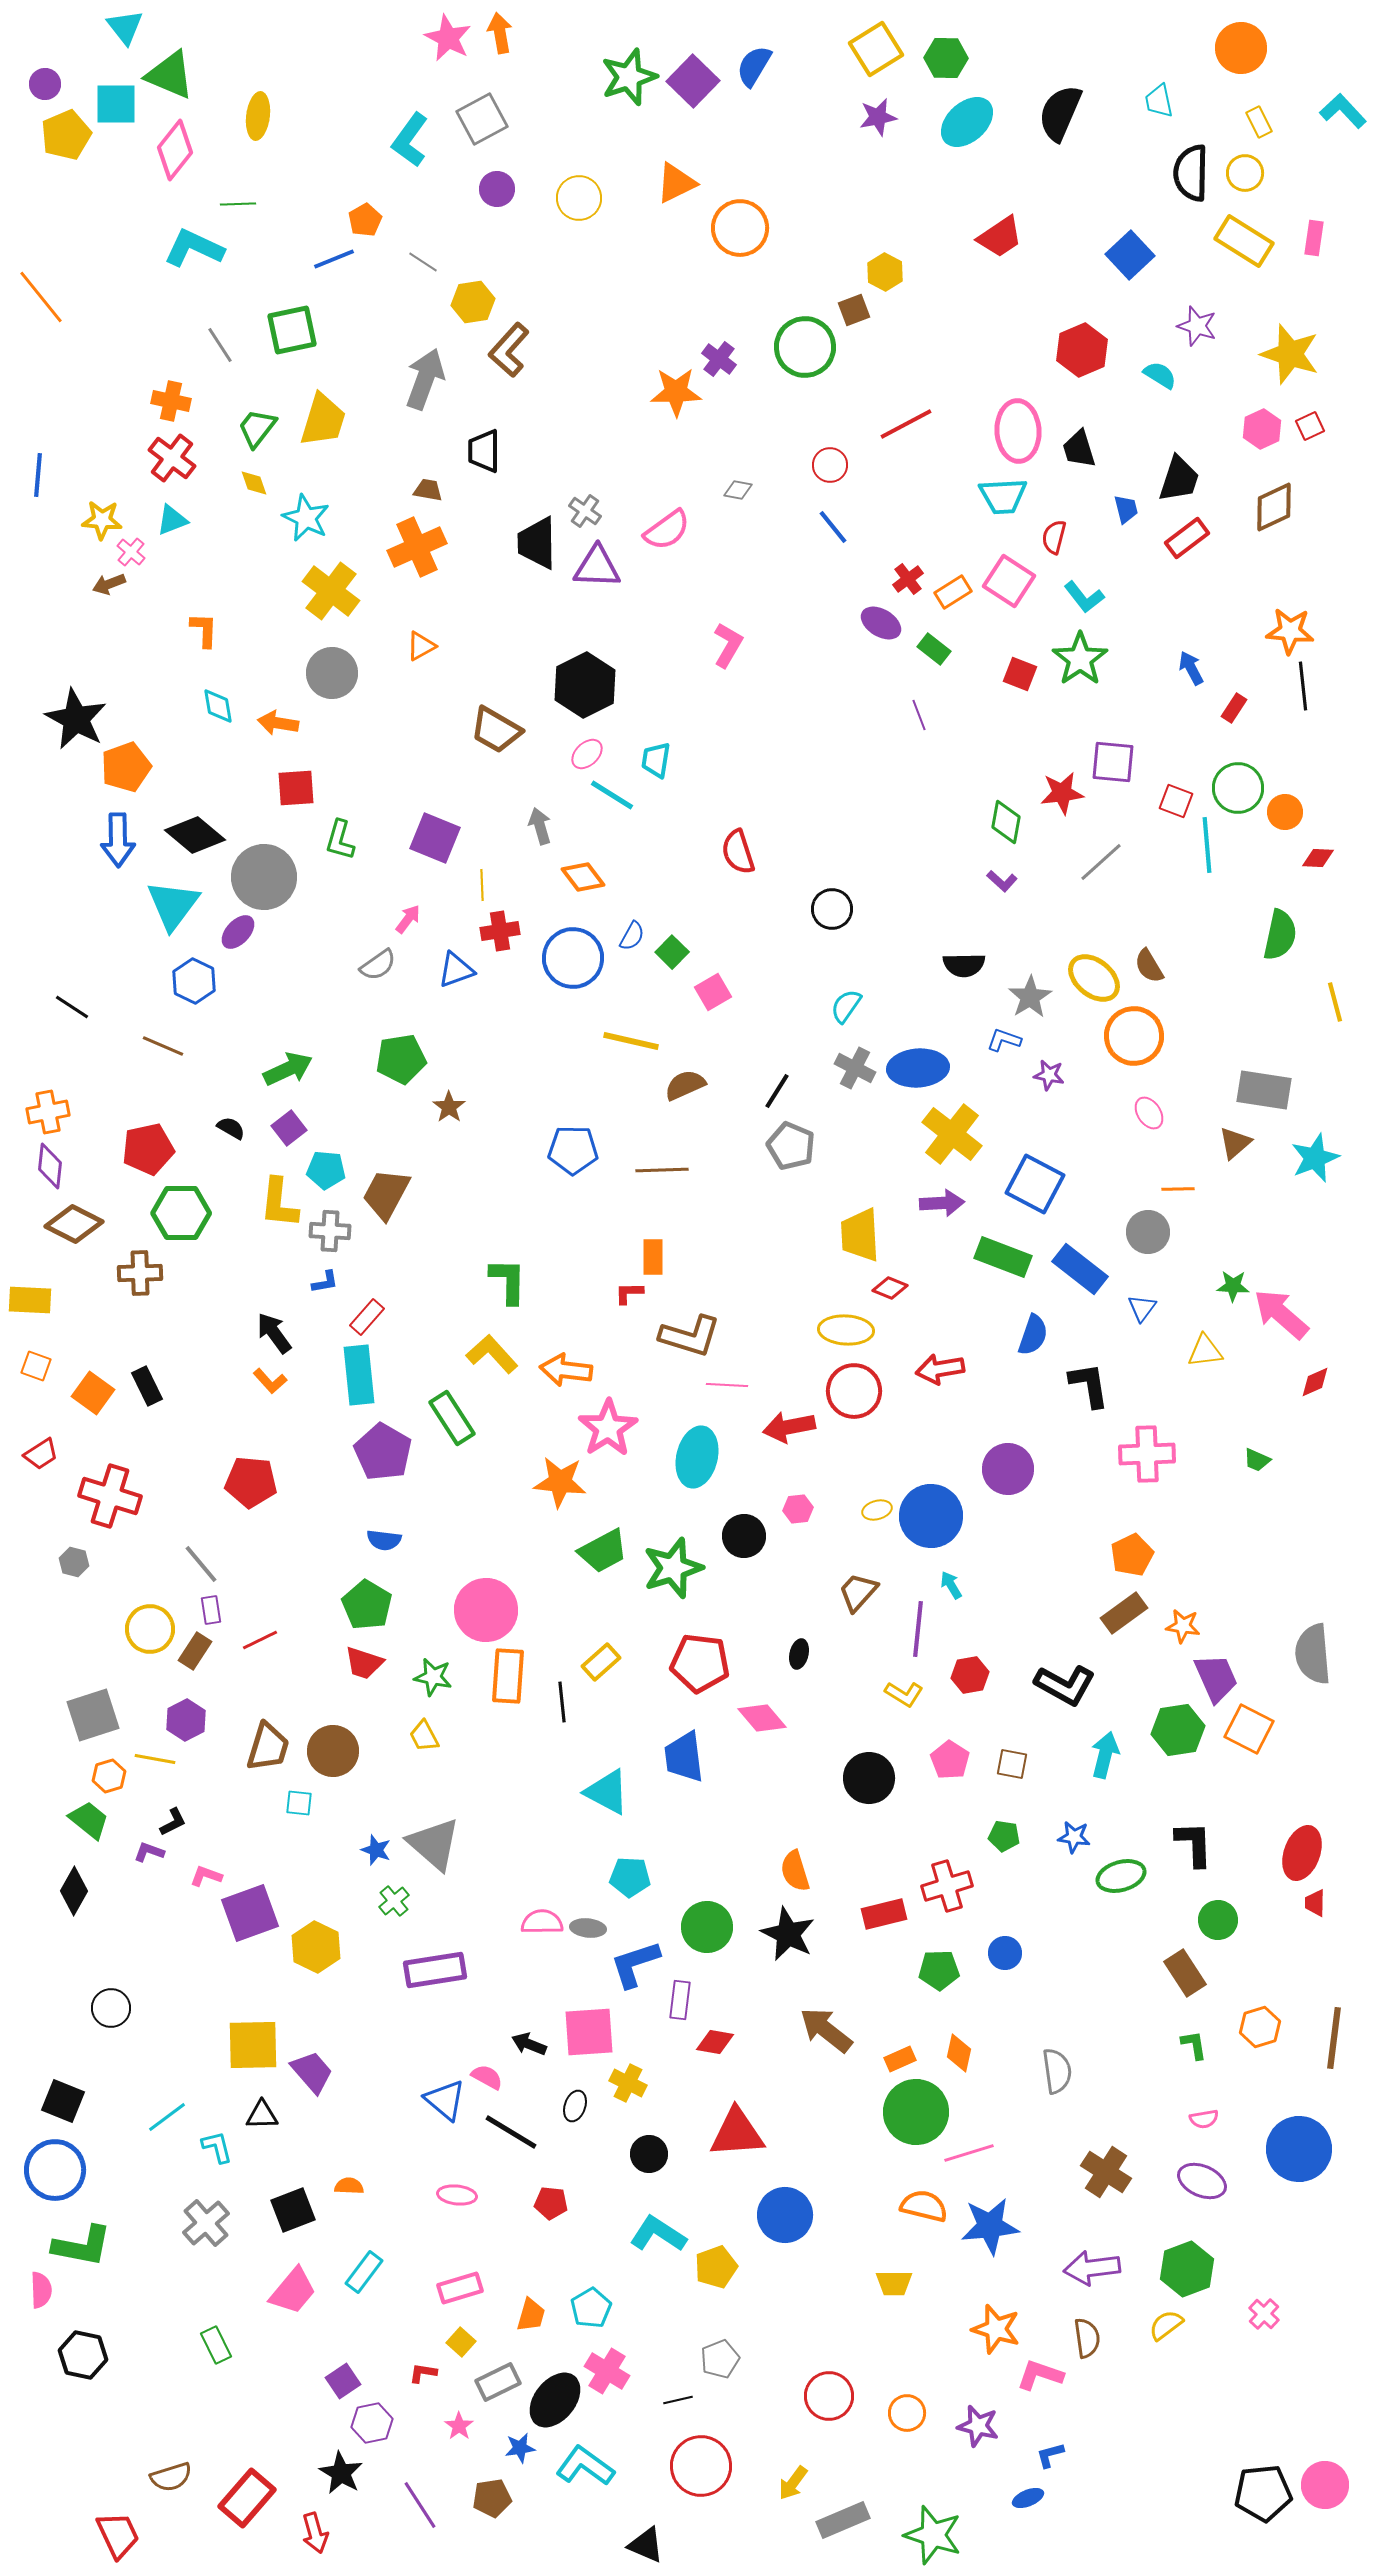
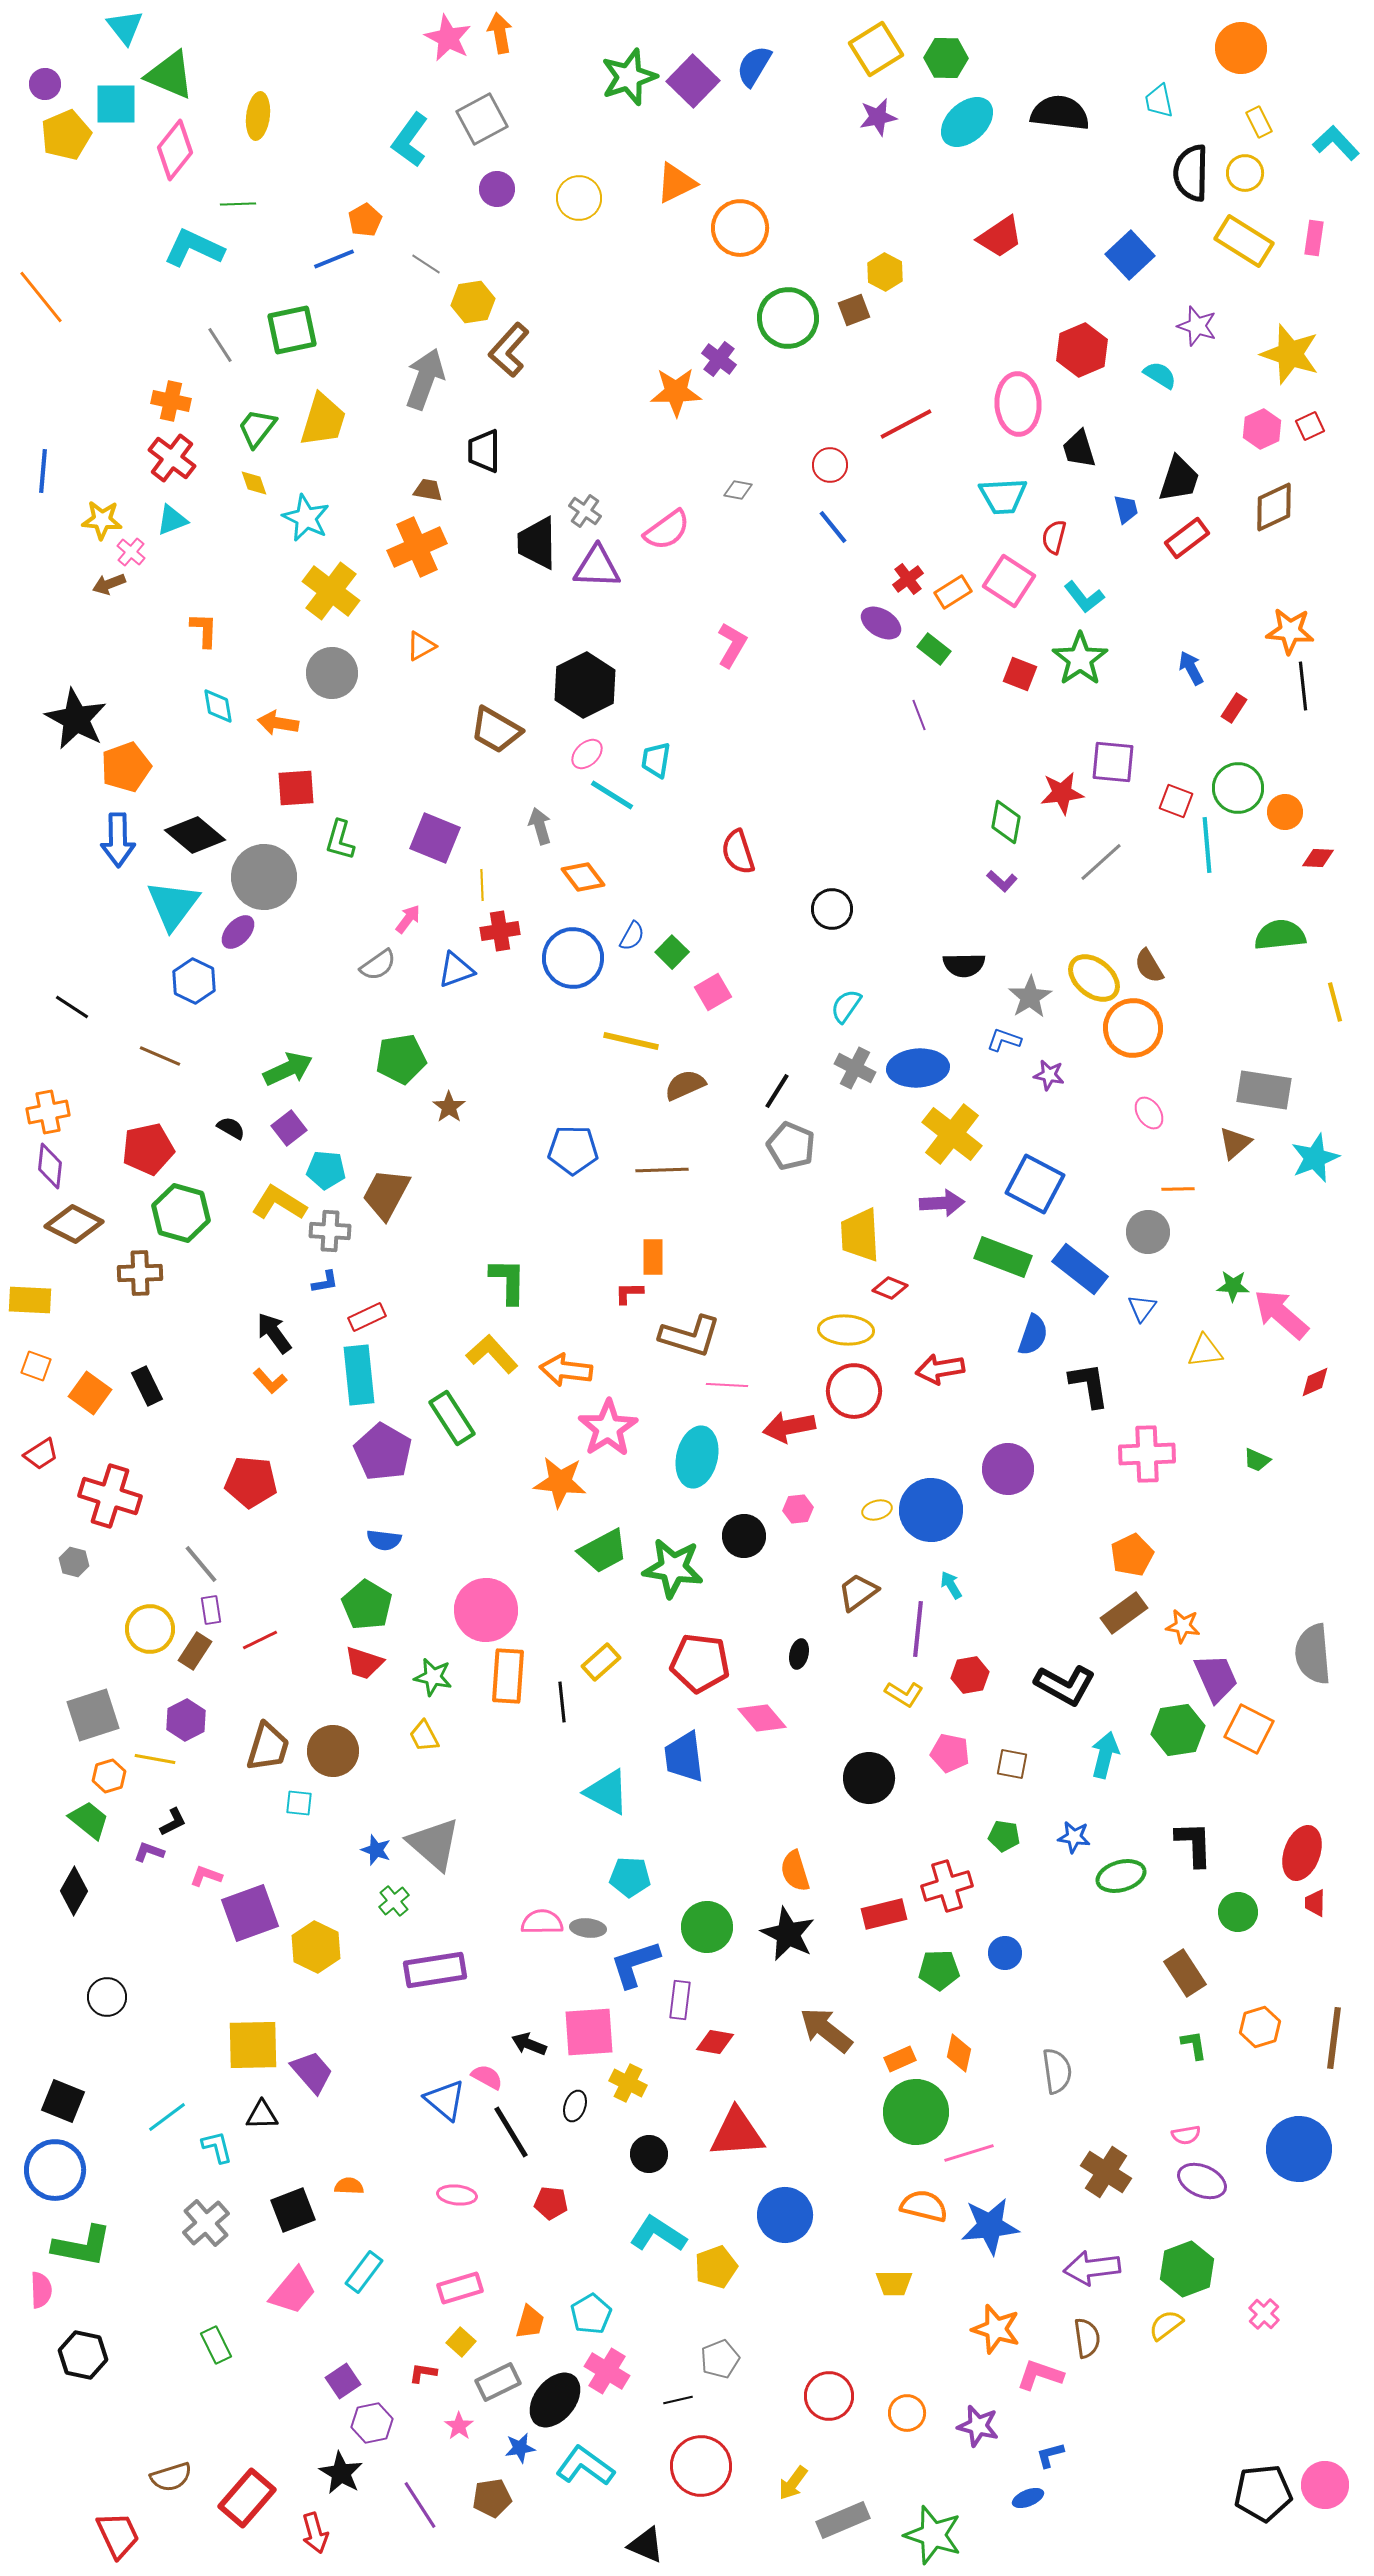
cyan L-shape at (1343, 111): moved 7 px left, 32 px down
black semicircle at (1060, 113): rotated 74 degrees clockwise
gray line at (423, 262): moved 3 px right, 2 px down
green circle at (805, 347): moved 17 px left, 29 px up
pink ellipse at (1018, 431): moved 27 px up
blue line at (38, 475): moved 5 px right, 4 px up
pink L-shape at (728, 645): moved 4 px right
green semicircle at (1280, 935): rotated 108 degrees counterclockwise
orange circle at (1134, 1036): moved 1 px left, 8 px up
brown line at (163, 1046): moved 3 px left, 10 px down
yellow L-shape at (279, 1203): rotated 116 degrees clockwise
green hexagon at (181, 1213): rotated 16 degrees clockwise
red rectangle at (367, 1317): rotated 24 degrees clockwise
orange square at (93, 1393): moved 3 px left
blue circle at (931, 1516): moved 6 px up
green star at (673, 1568): rotated 26 degrees clockwise
brown trapezoid at (858, 1592): rotated 12 degrees clockwise
pink pentagon at (950, 1760): moved 7 px up; rotated 21 degrees counterclockwise
green circle at (1218, 1920): moved 20 px right, 8 px up
black circle at (111, 2008): moved 4 px left, 11 px up
pink semicircle at (1204, 2119): moved 18 px left, 16 px down
black line at (511, 2132): rotated 28 degrees clockwise
cyan pentagon at (591, 2308): moved 6 px down
orange trapezoid at (531, 2315): moved 1 px left, 7 px down
